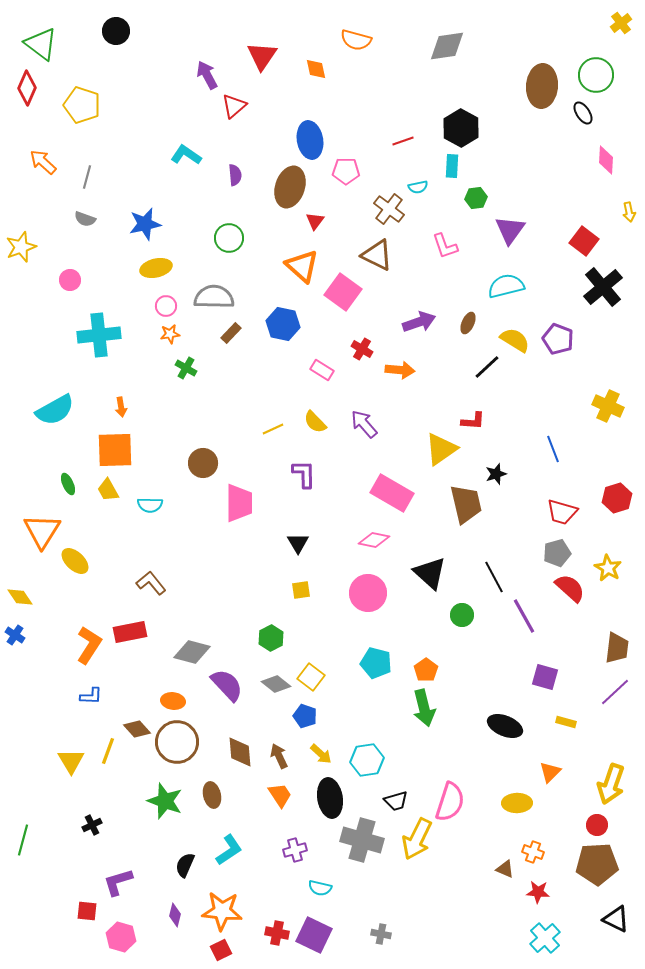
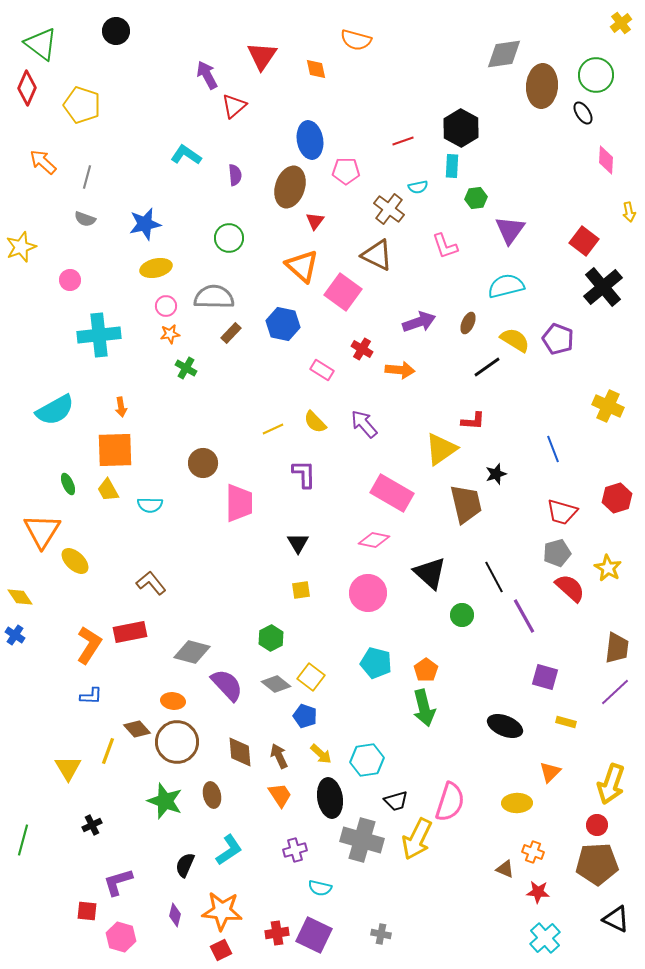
gray diamond at (447, 46): moved 57 px right, 8 px down
black line at (487, 367): rotated 8 degrees clockwise
yellow triangle at (71, 761): moved 3 px left, 7 px down
red cross at (277, 933): rotated 20 degrees counterclockwise
